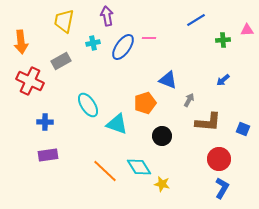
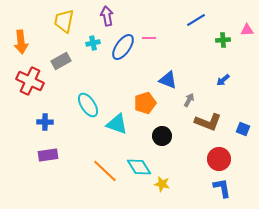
brown L-shape: rotated 16 degrees clockwise
blue L-shape: rotated 40 degrees counterclockwise
